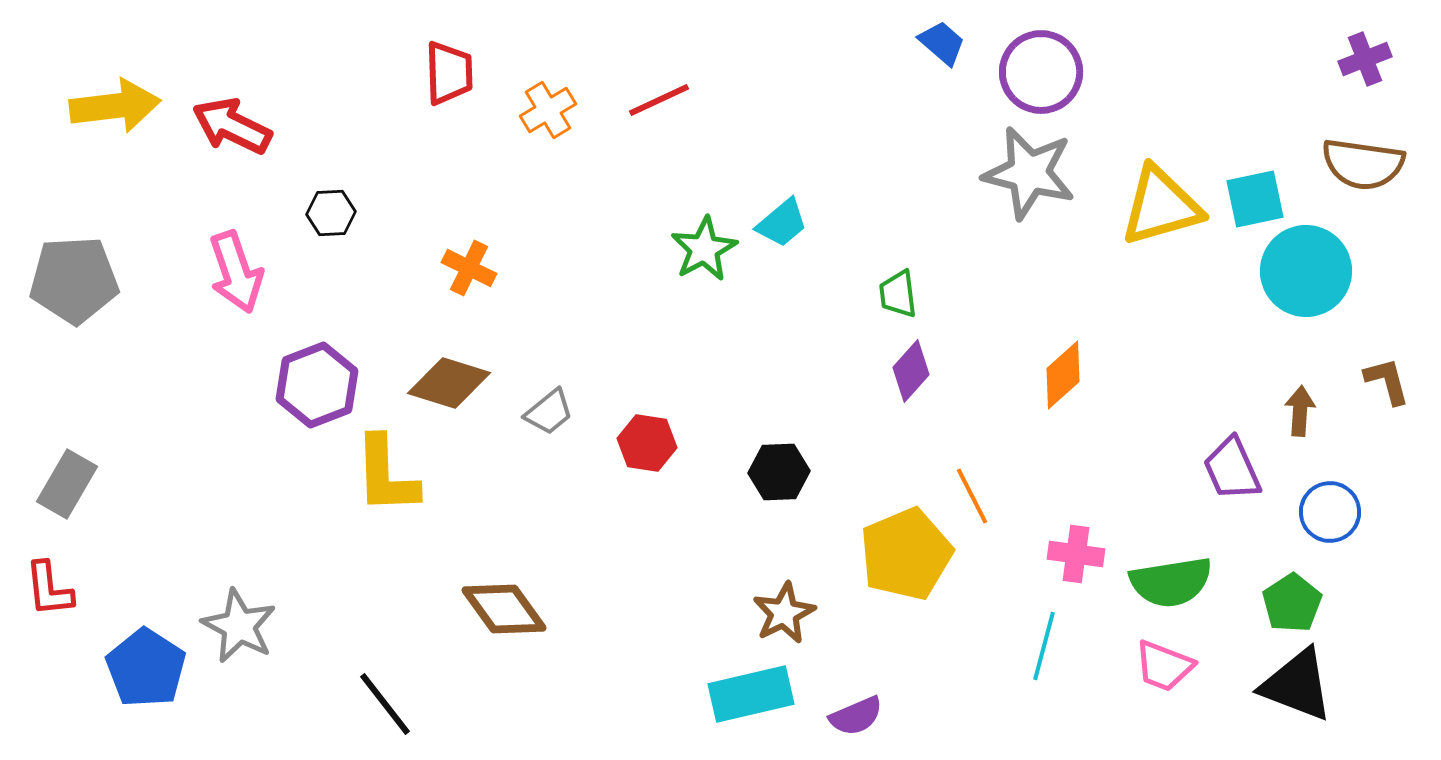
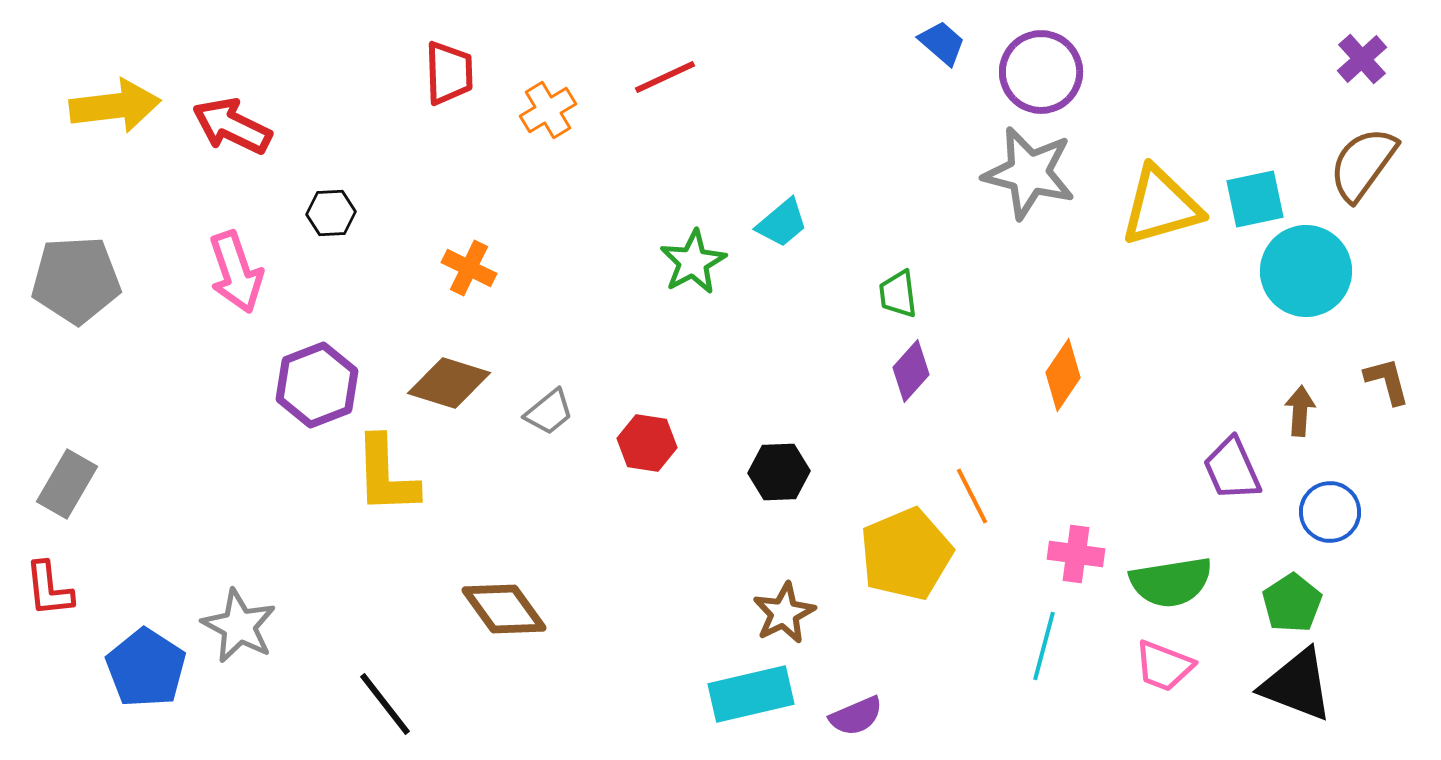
purple cross at (1365, 59): moved 3 px left; rotated 21 degrees counterclockwise
red line at (659, 100): moved 6 px right, 23 px up
brown semicircle at (1363, 164): rotated 118 degrees clockwise
green star at (704, 249): moved 11 px left, 13 px down
gray pentagon at (74, 280): moved 2 px right
orange diamond at (1063, 375): rotated 14 degrees counterclockwise
